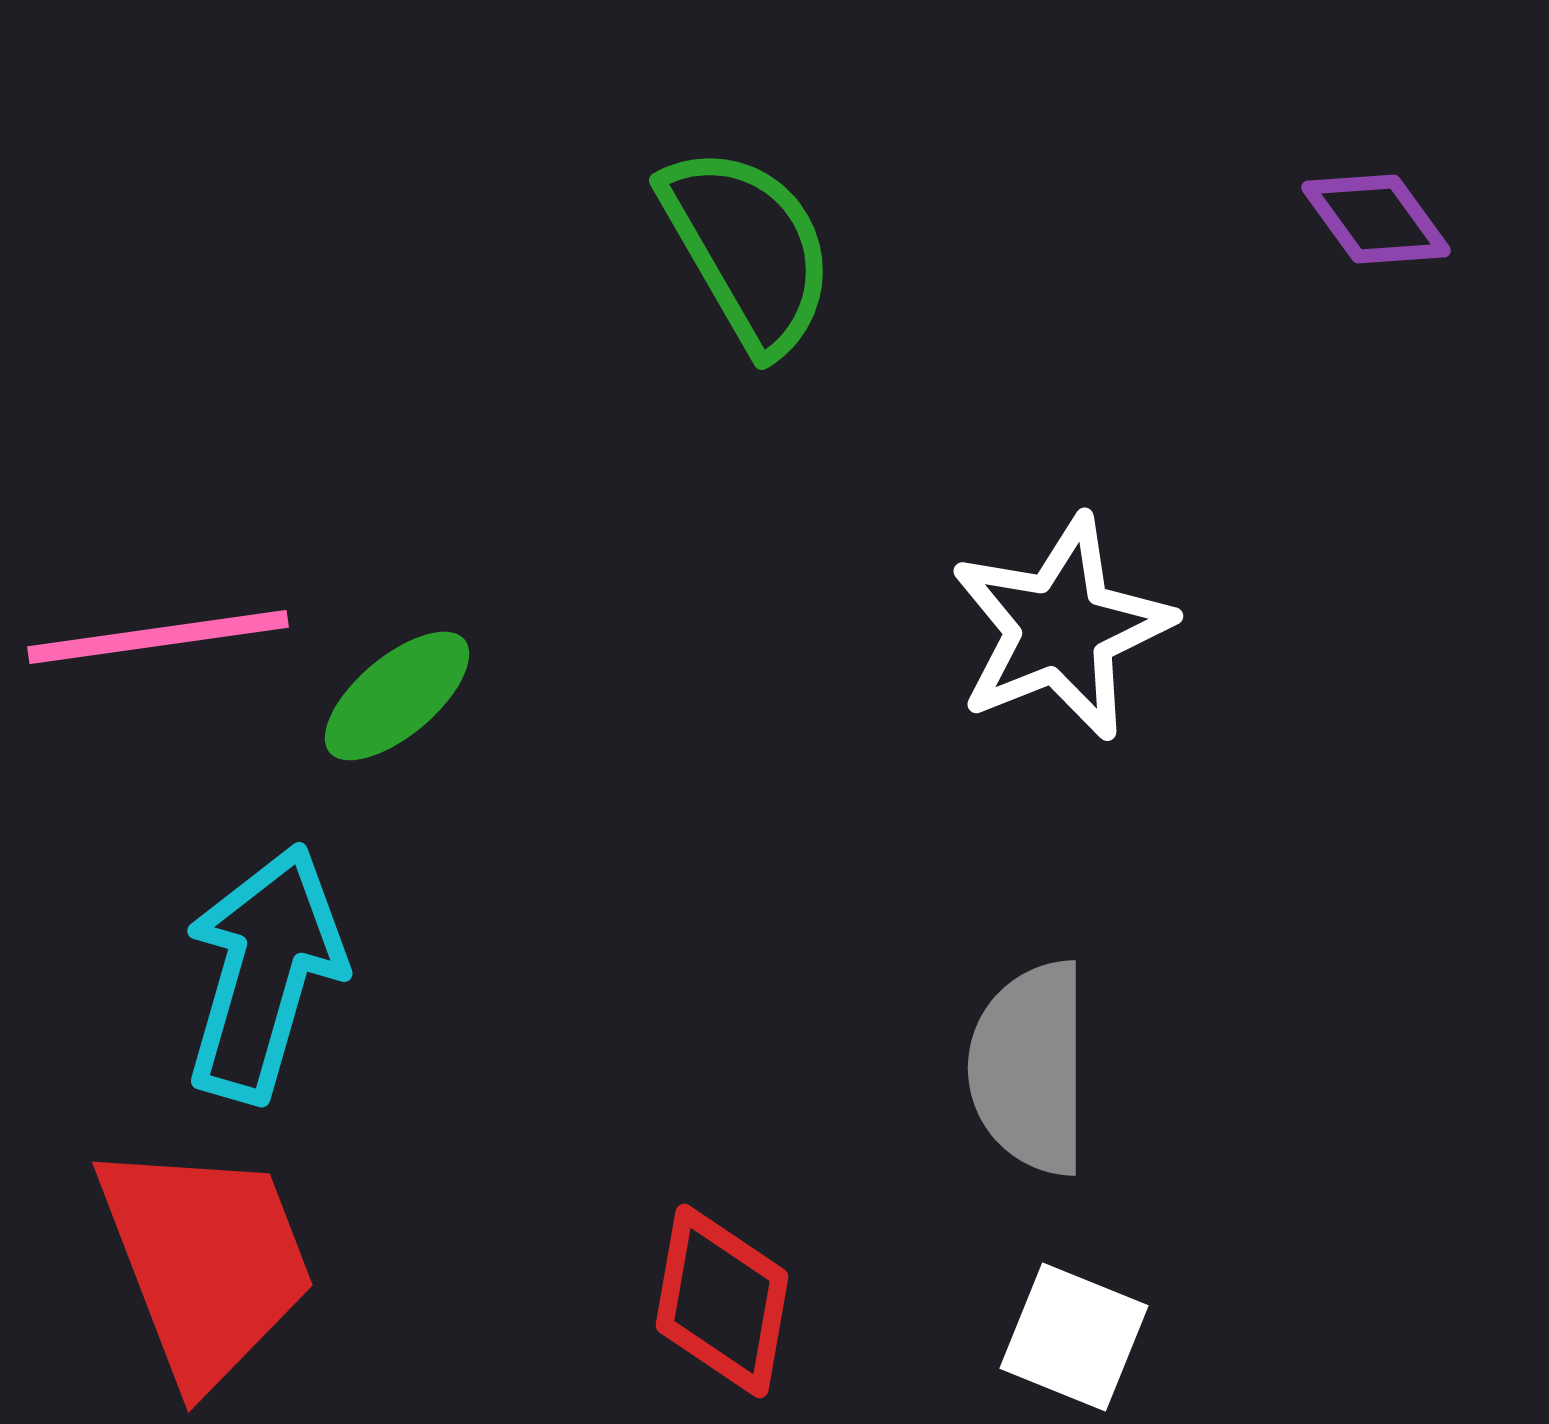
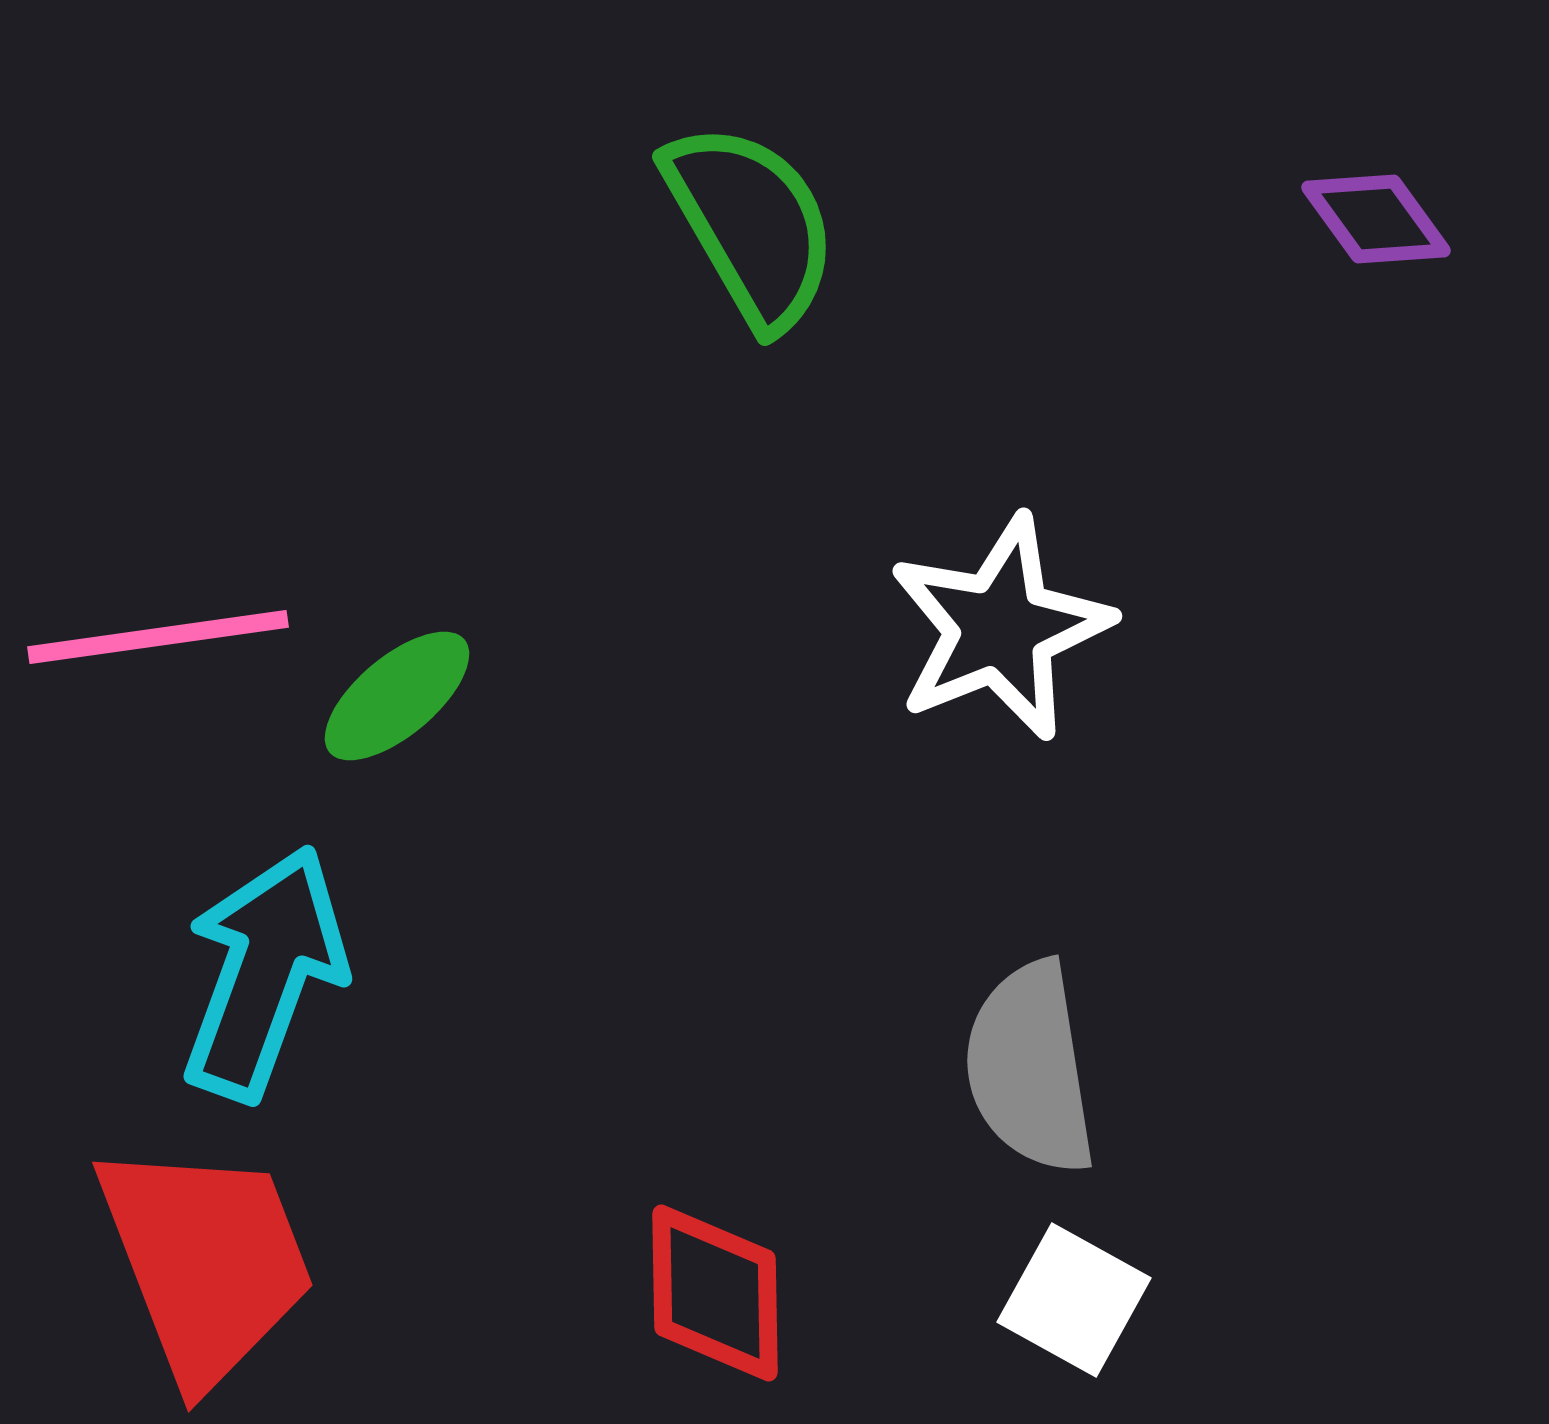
green semicircle: moved 3 px right, 24 px up
white star: moved 61 px left
cyan arrow: rotated 4 degrees clockwise
gray semicircle: rotated 9 degrees counterclockwise
red diamond: moved 7 px left, 8 px up; rotated 11 degrees counterclockwise
white square: moved 37 px up; rotated 7 degrees clockwise
